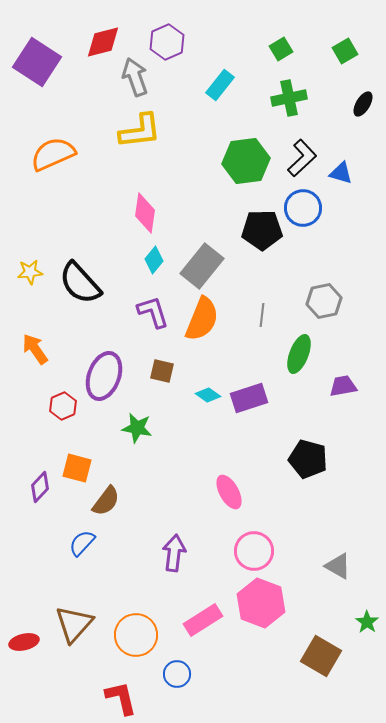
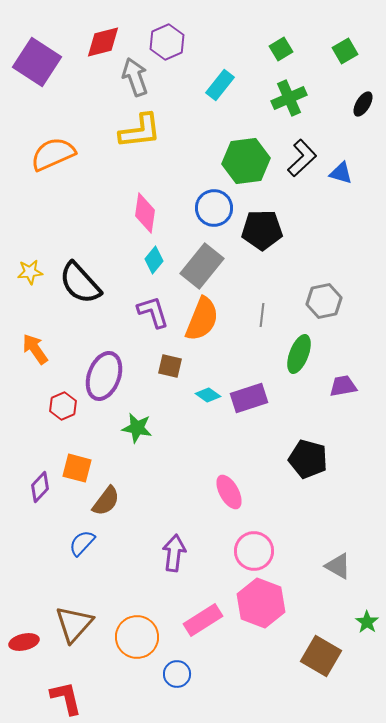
green cross at (289, 98): rotated 12 degrees counterclockwise
blue circle at (303, 208): moved 89 px left
brown square at (162, 371): moved 8 px right, 5 px up
orange circle at (136, 635): moved 1 px right, 2 px down
red L-shape at (121, 698): moved 55 px left
